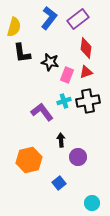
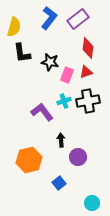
red diamond: moved 2 px right
